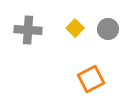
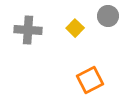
gray circle: moved 13 px up
orange square: moved 1 px left, 1 px down
